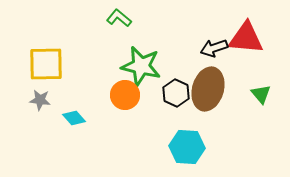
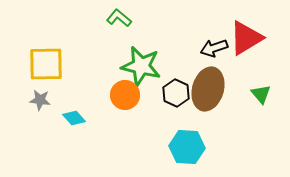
red triangle: rotated 36 degrees counterclockwise
